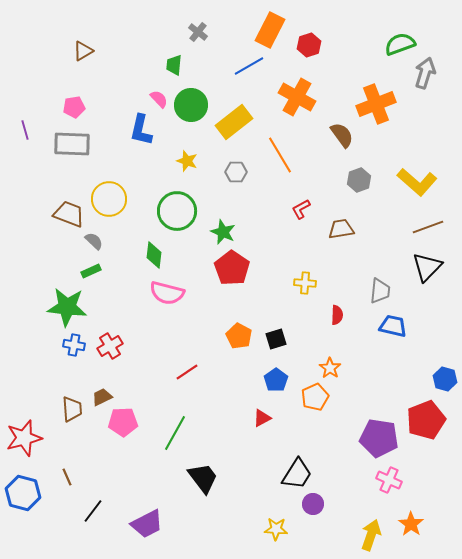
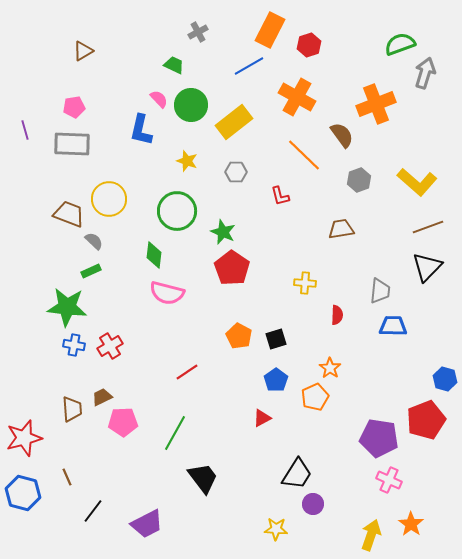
gray cross at (198, 32): rotated 24 degrees clockwise
green trapezoid at (174, 65): rotated 110 degrees clockwise
orange line at (280, 155): moved 24 px right; rotated 15 degrees counterclockwise
red L-shape at (301, 209): moved 21 px left, 13 px up; rotated 75 degrees counterclockwise
blue trapezoid at (393, 326): rotated 12 degrees counterclockwise
